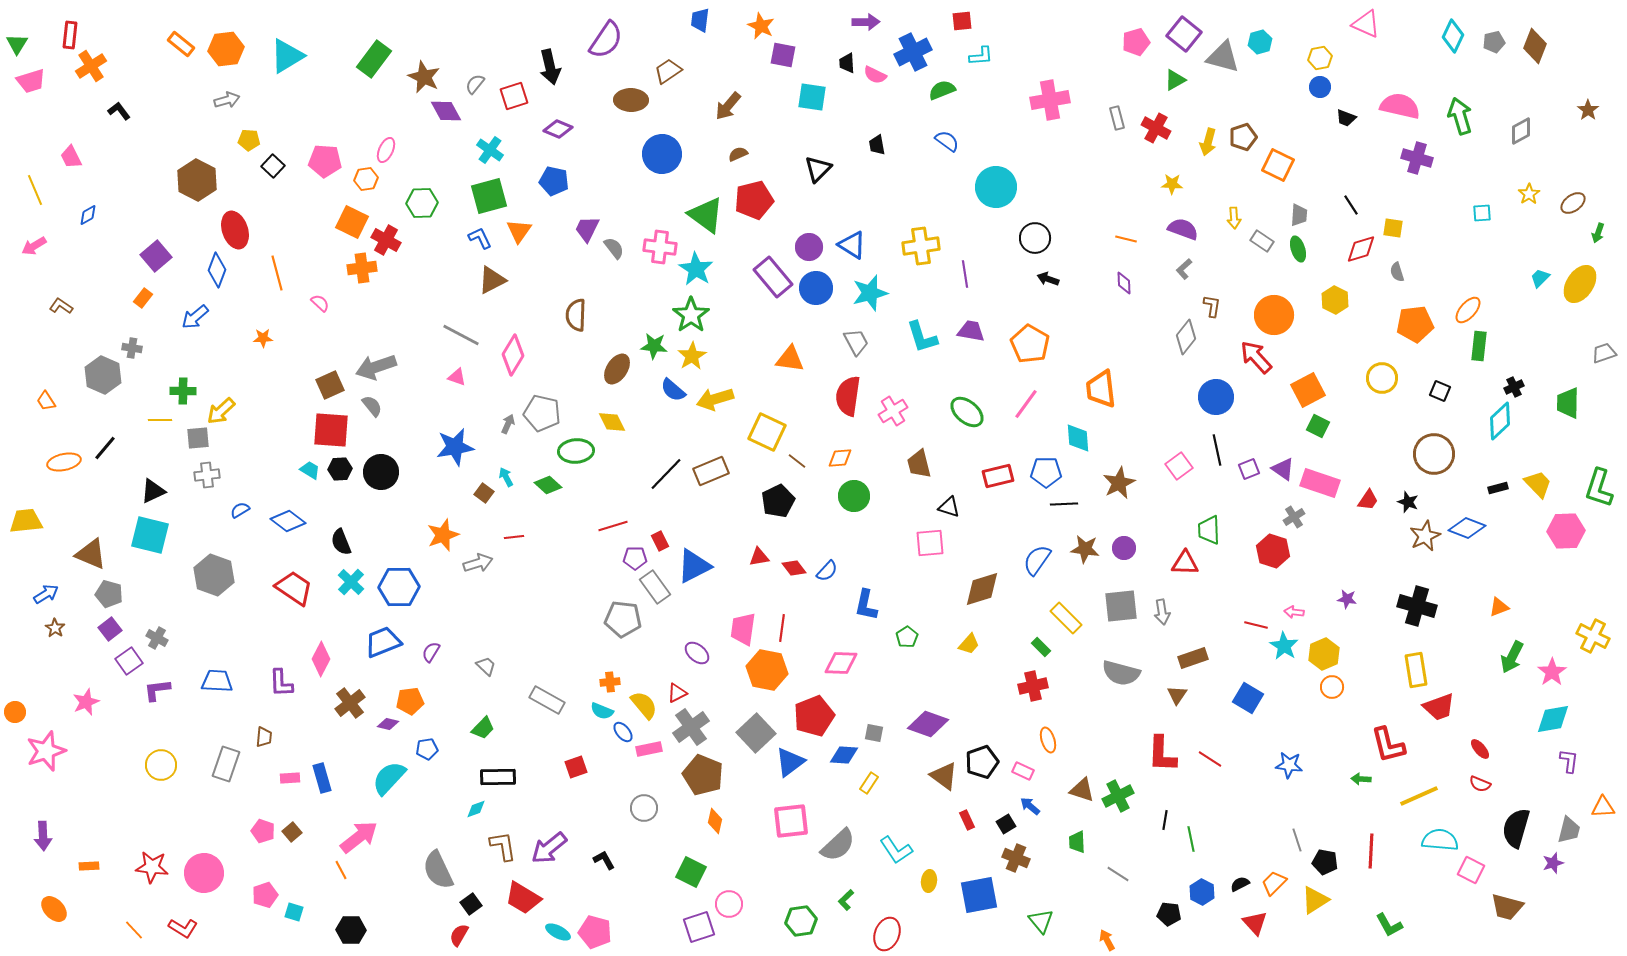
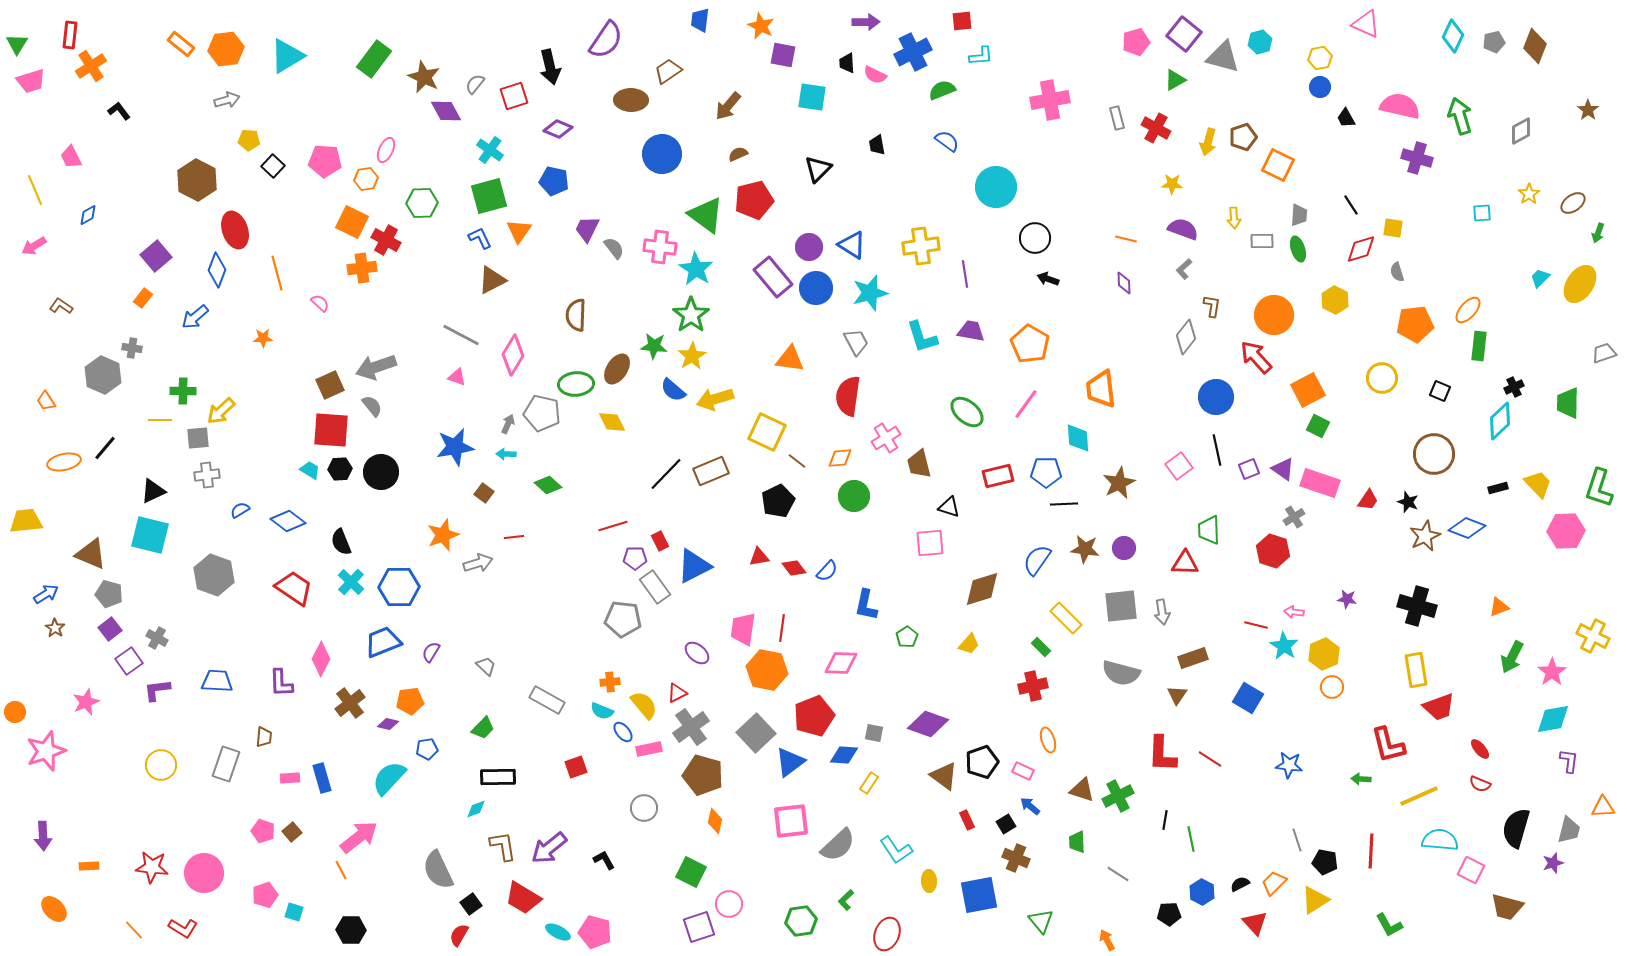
black trapezoid at (1346, 118): rotated 40 degrees clockwise
gray rectangle at (1262, 241): rotated 35 degrees counterclockwise
pink cross at (893, 411): moved 7 px left, 27 px down
green ellipse at (576, 451): moved 67 px up
cyan arrow at (506, 477): moved 23 px up; rotated 60 degrees counterclockwise
brown pentagon at (703, 775): rotated 6 degrees counterclockwise
yellow ellipse at (929, 881): rotated 10 degrees counterclockwise
black pentagon at (1169, 914): rotated 10 degrees counterclockwise
